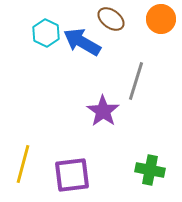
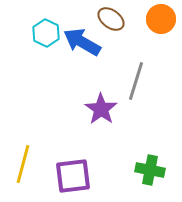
purple star: moved 2 px left, 2 px up
purple square: moved 1 px right, 1 px down
